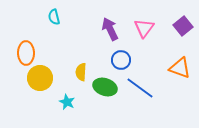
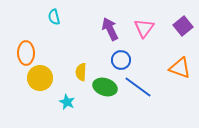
blue line: moved 2 px left, 1 px up
